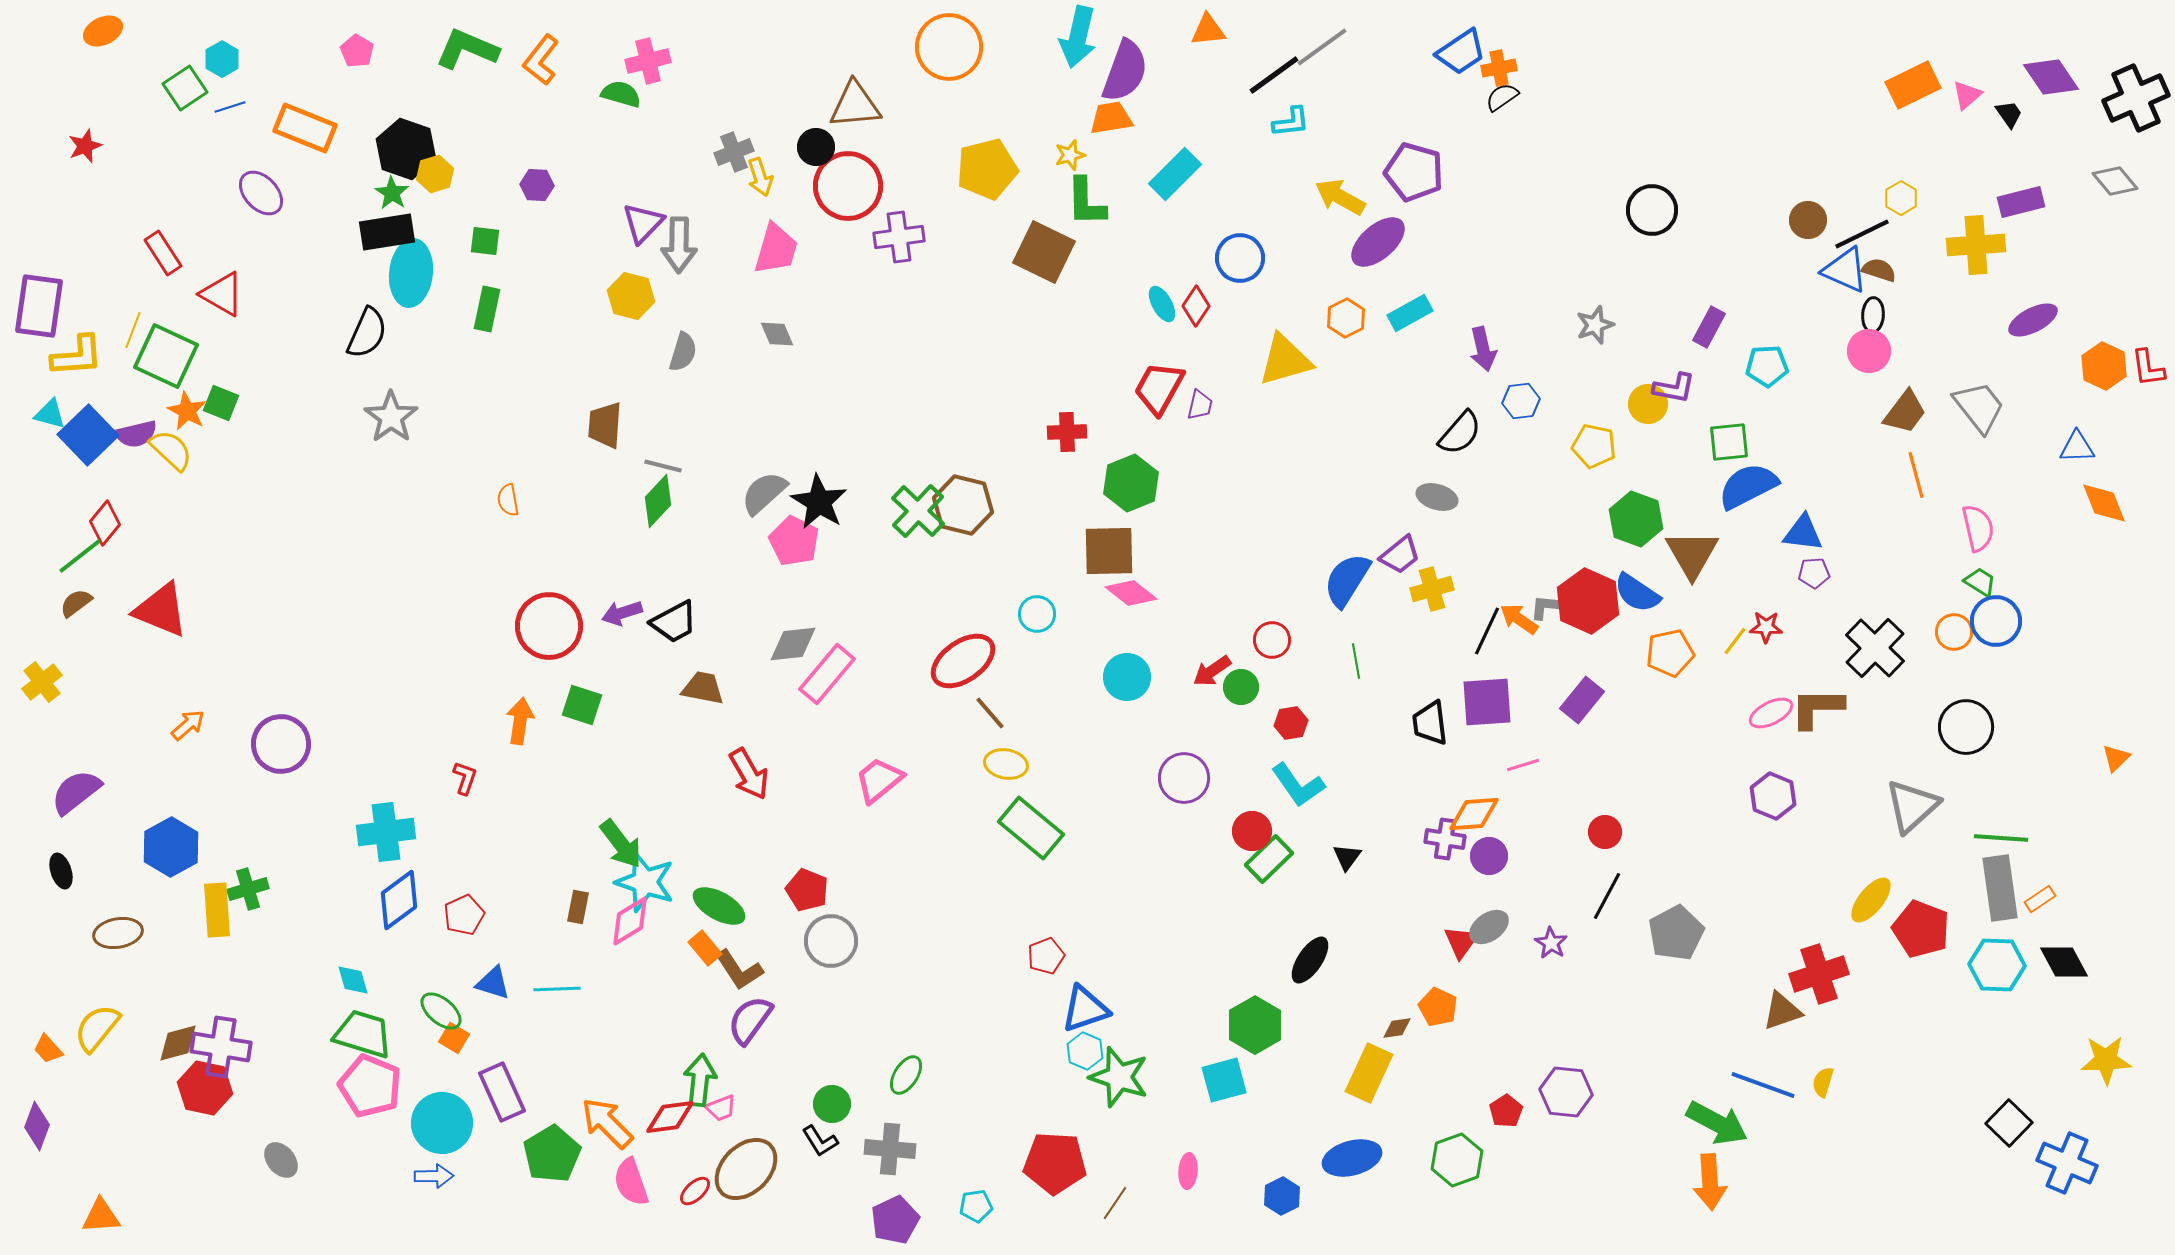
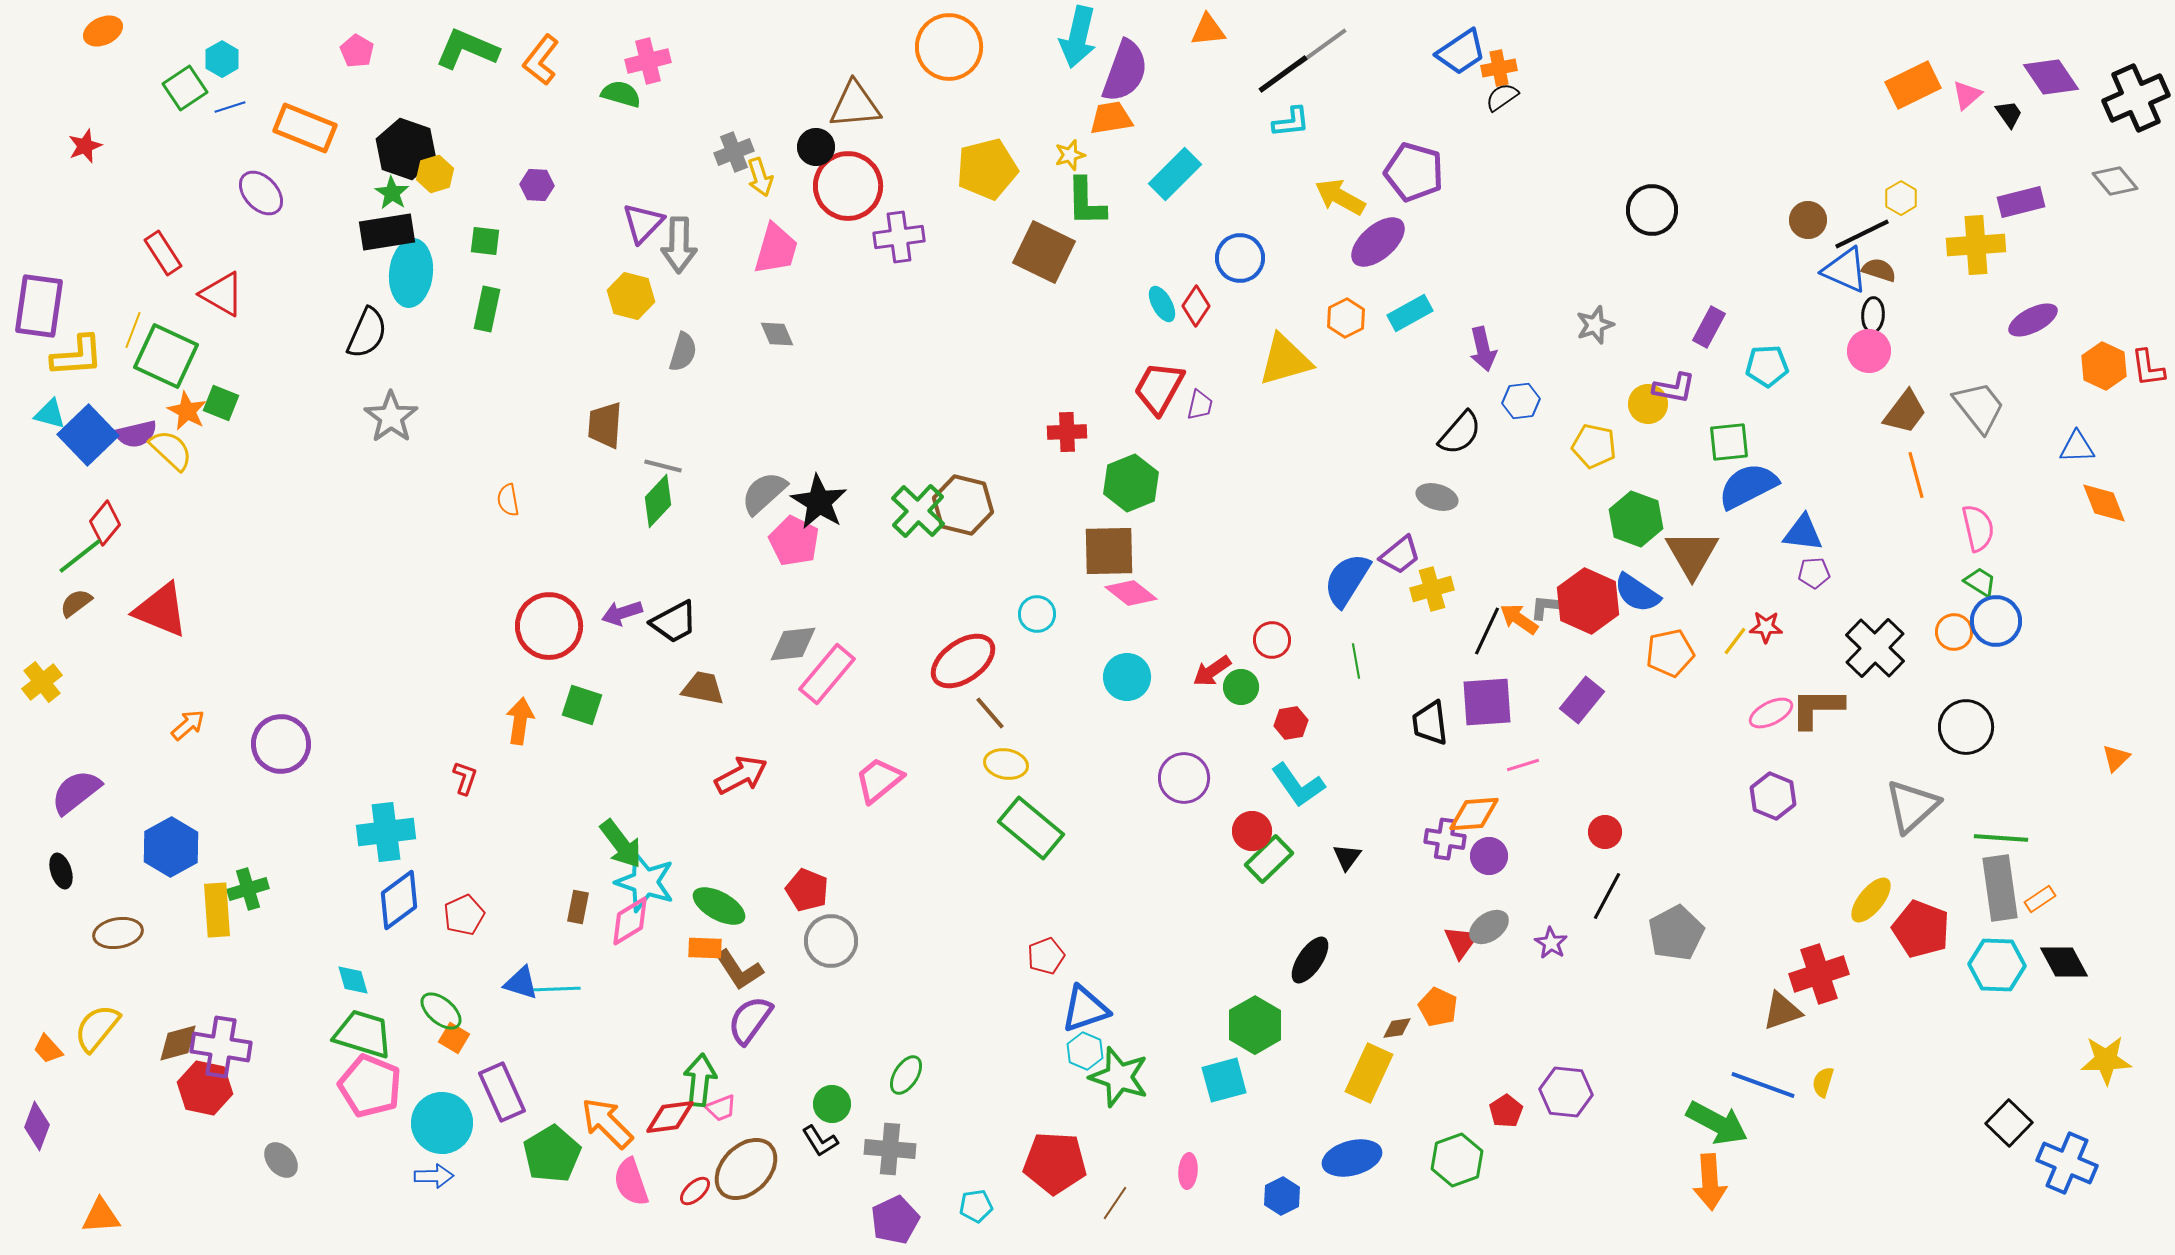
black line at (1274, 75): moved 9 px right, 1 px up
red arrow at (749, 774): moved 8 px left, 1 px down; rotated 88 degrees counterclockwise
orange rectangle at (705, 948): rotated 48 degrees counterclockwise
blue triangle at (493, 983): moved 28 px right
